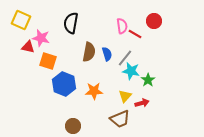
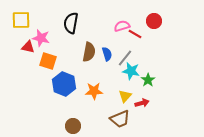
yellow square: rotated 24 degrees counterclockwise
pink semicircle: rotated 98 degrees counterclockwise
